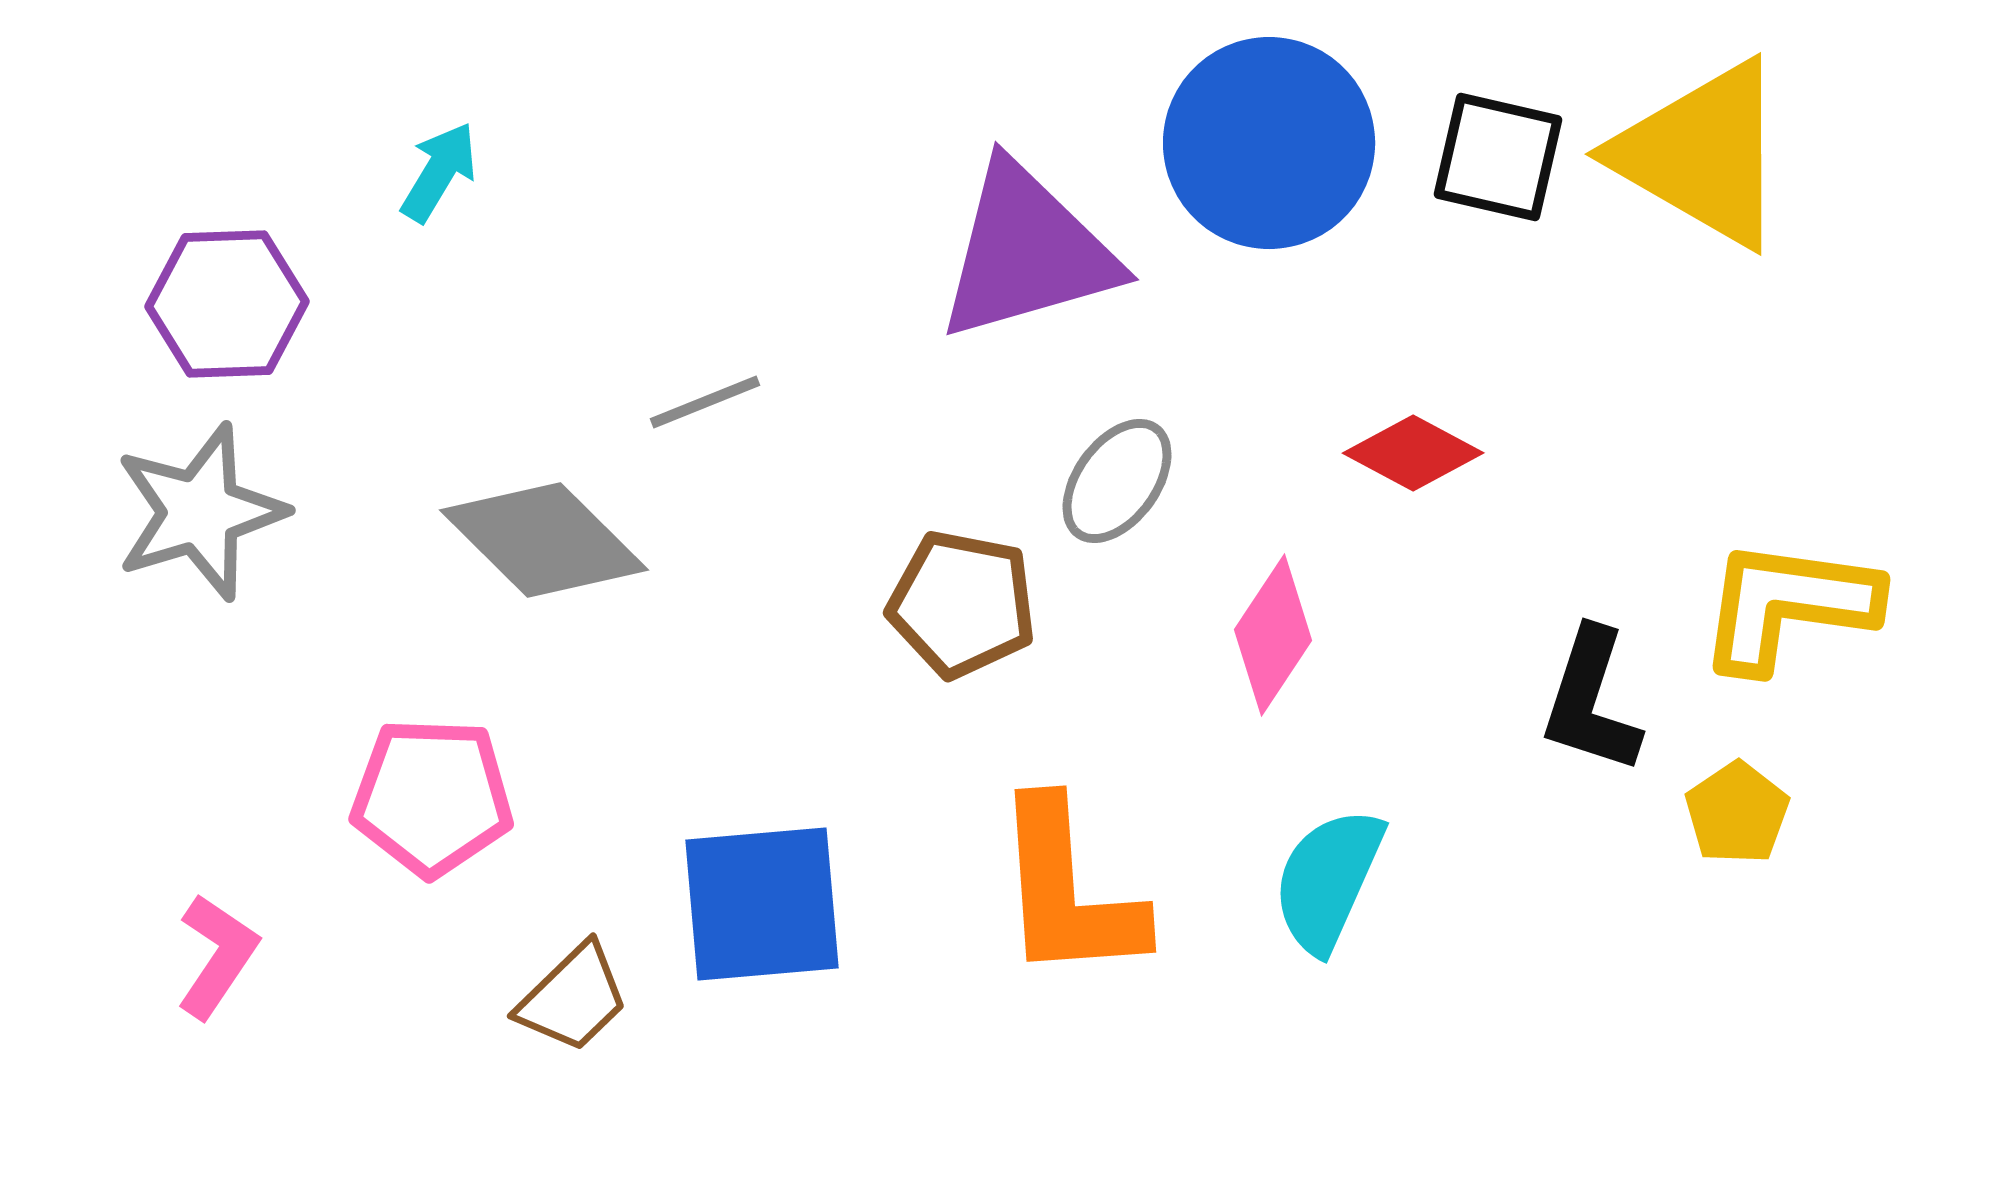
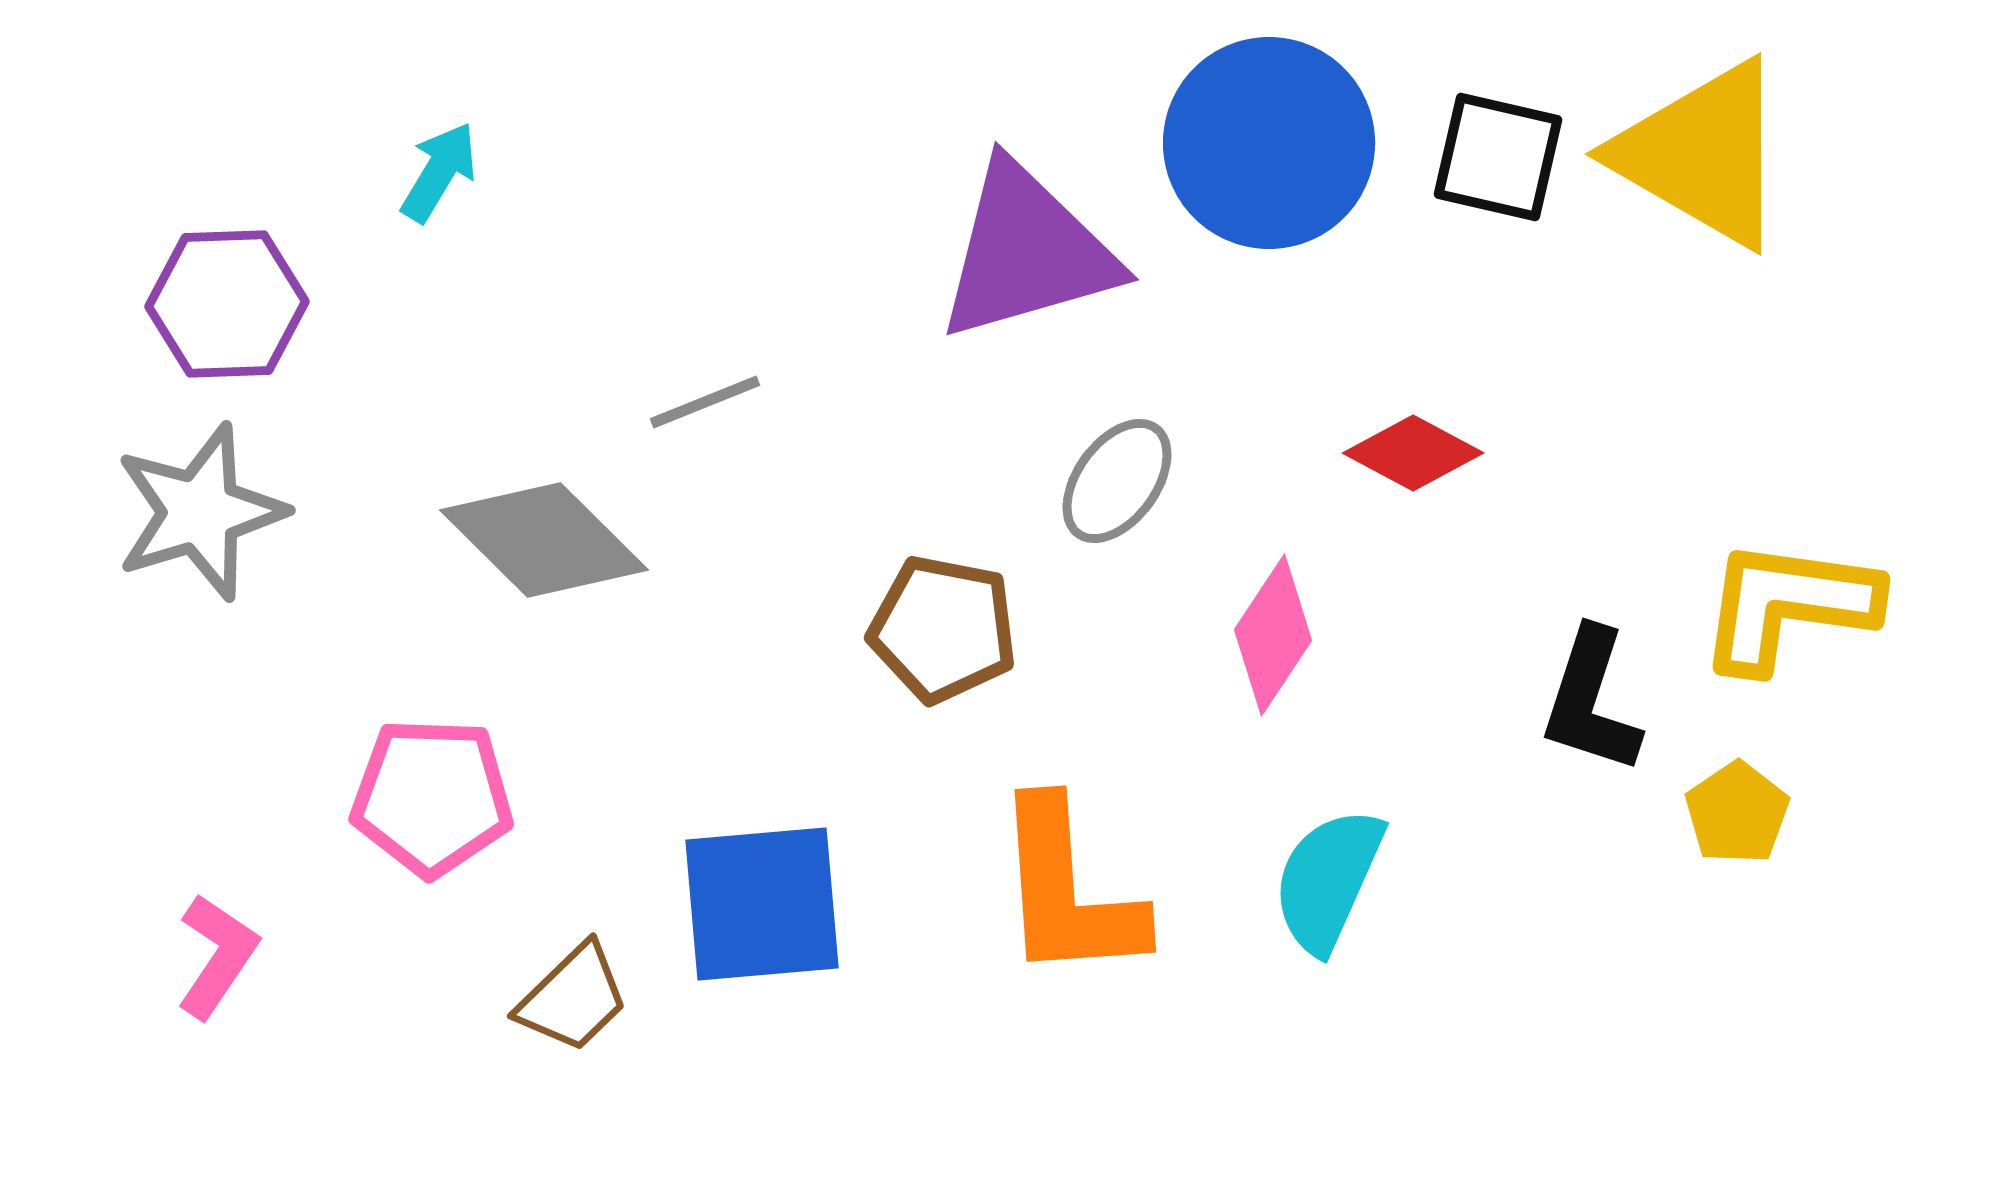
brown pentagon: moved 19 px left, 25 px down
